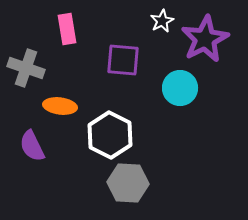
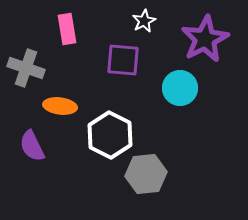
white star: moved 18 px left
gray hexagon: moved 18 px right, 9 px up; rotated 9 degrees counterclockwise
